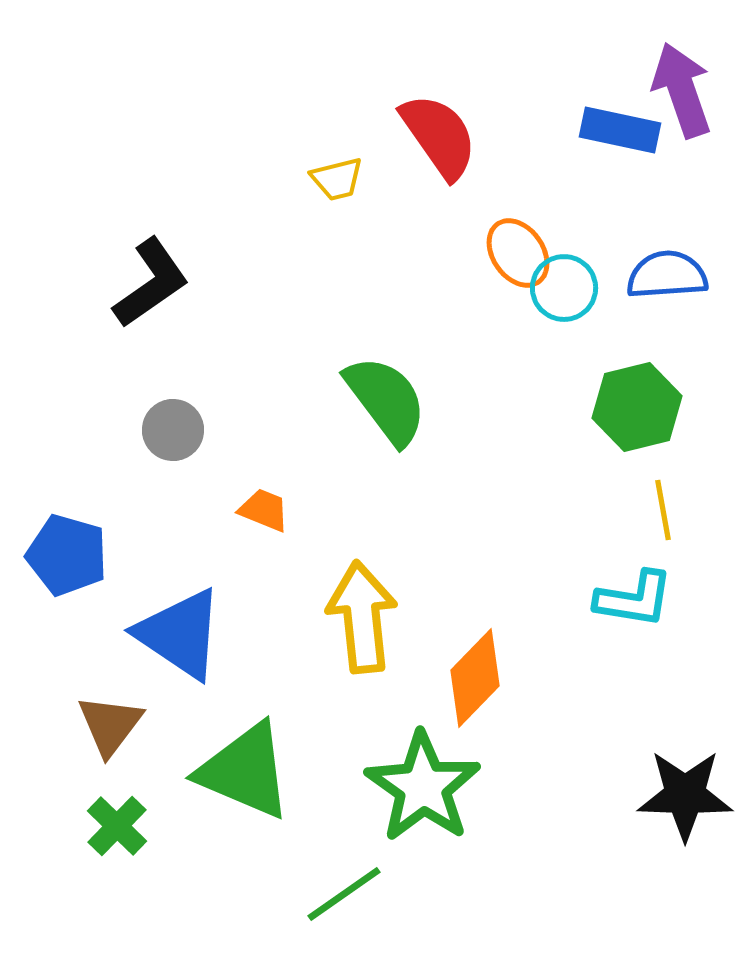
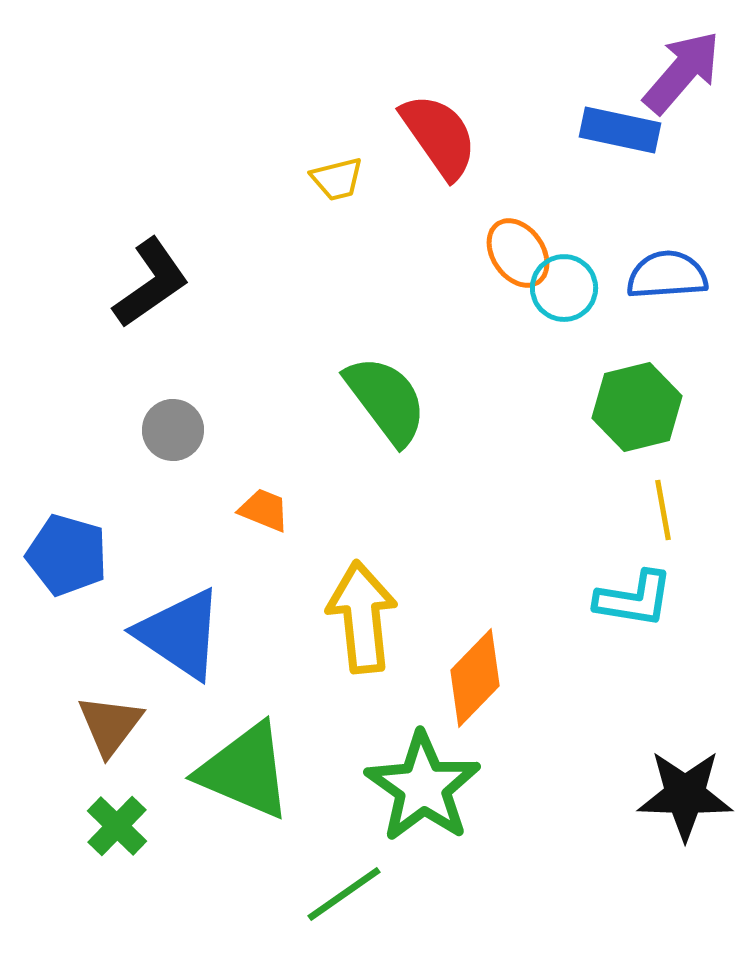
purple arrow: moved 18 px up; rotated 60 degrees clockwise
